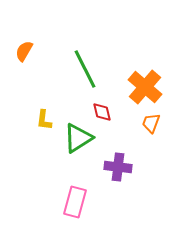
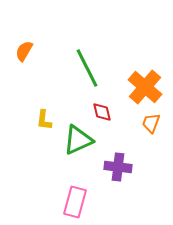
green line: moved 2 px right, 1 px up
green triangle: moved 2 px down; rotated 8 degrees clockwise
